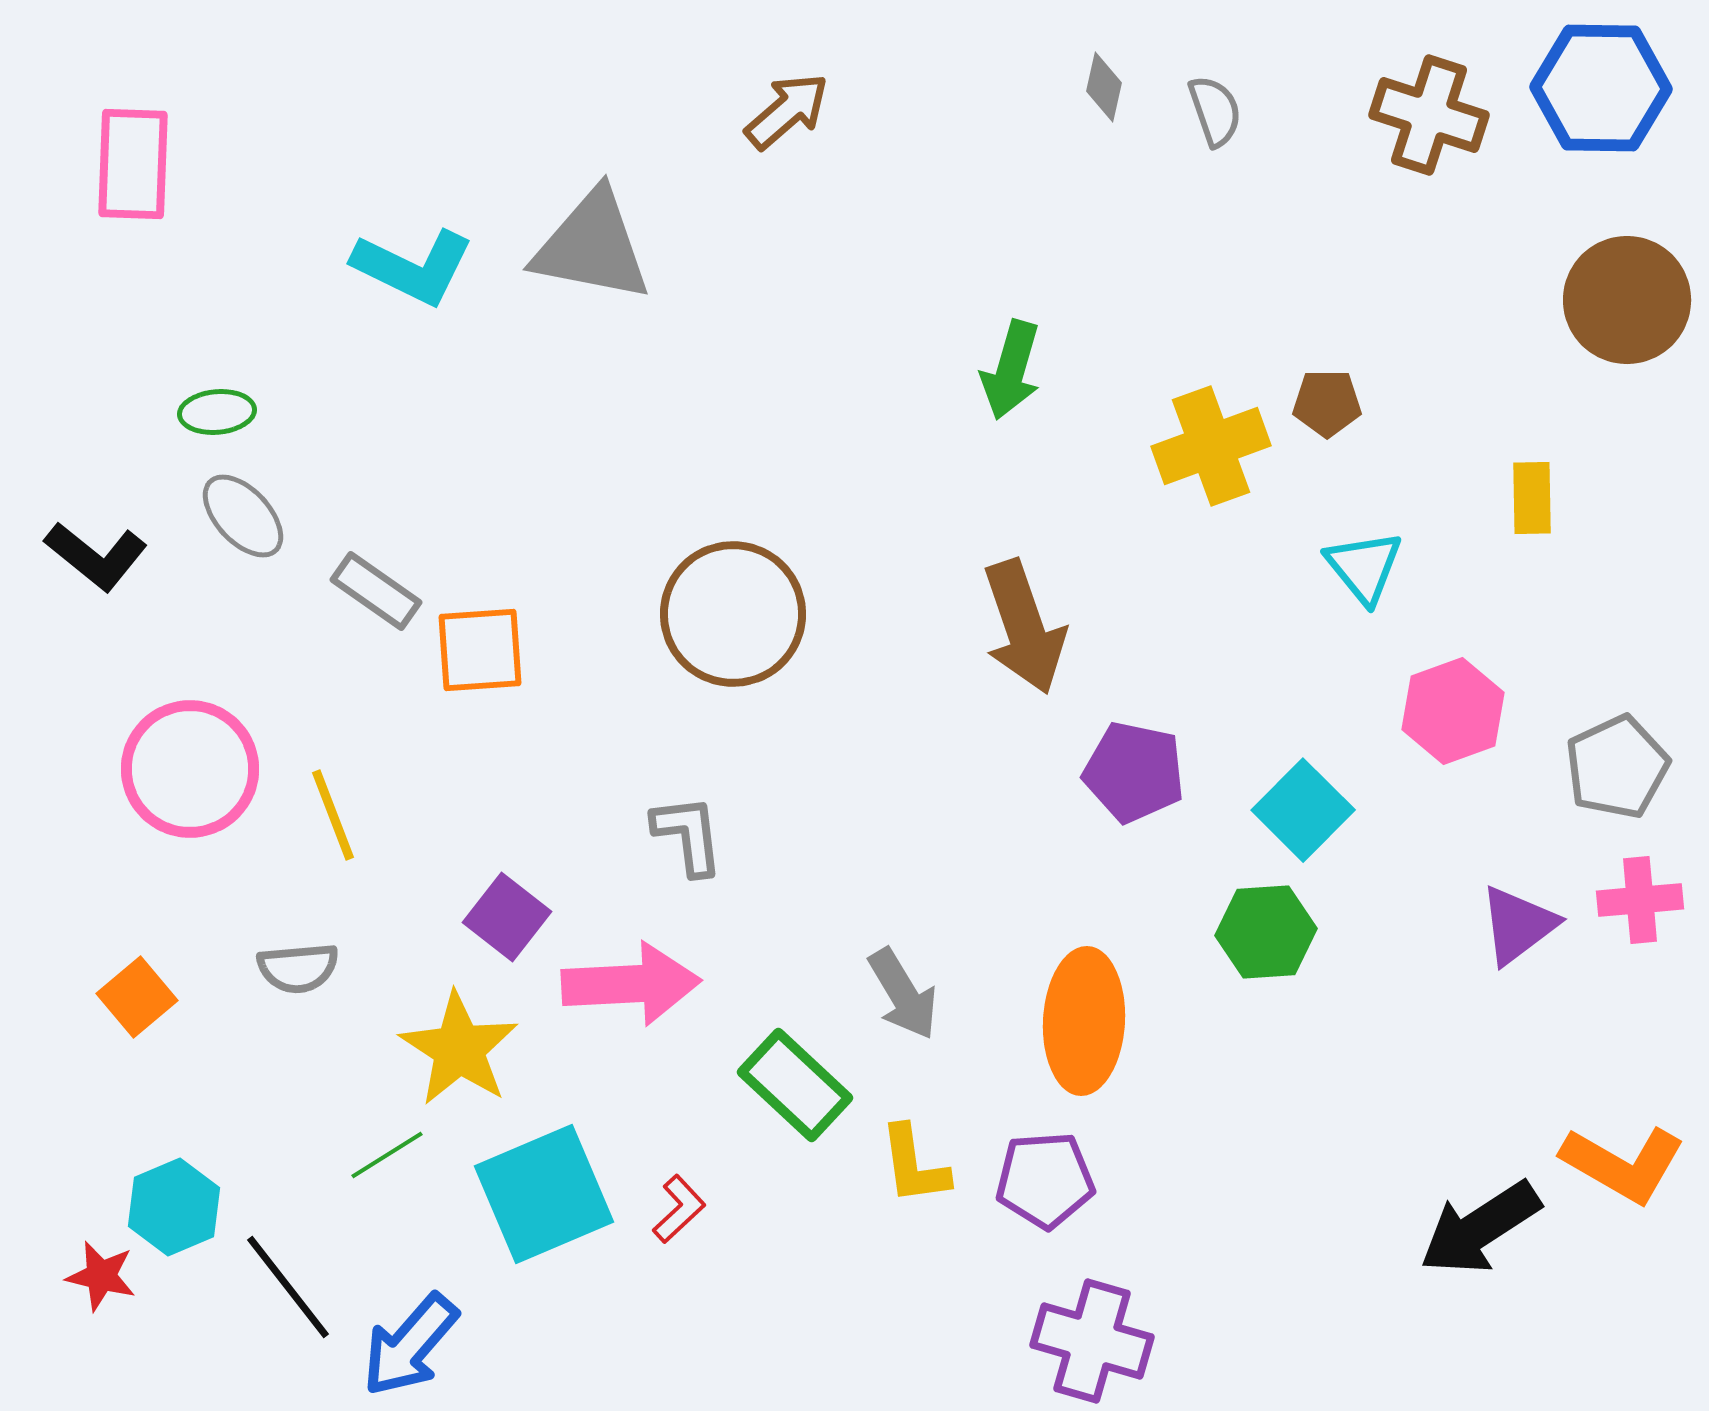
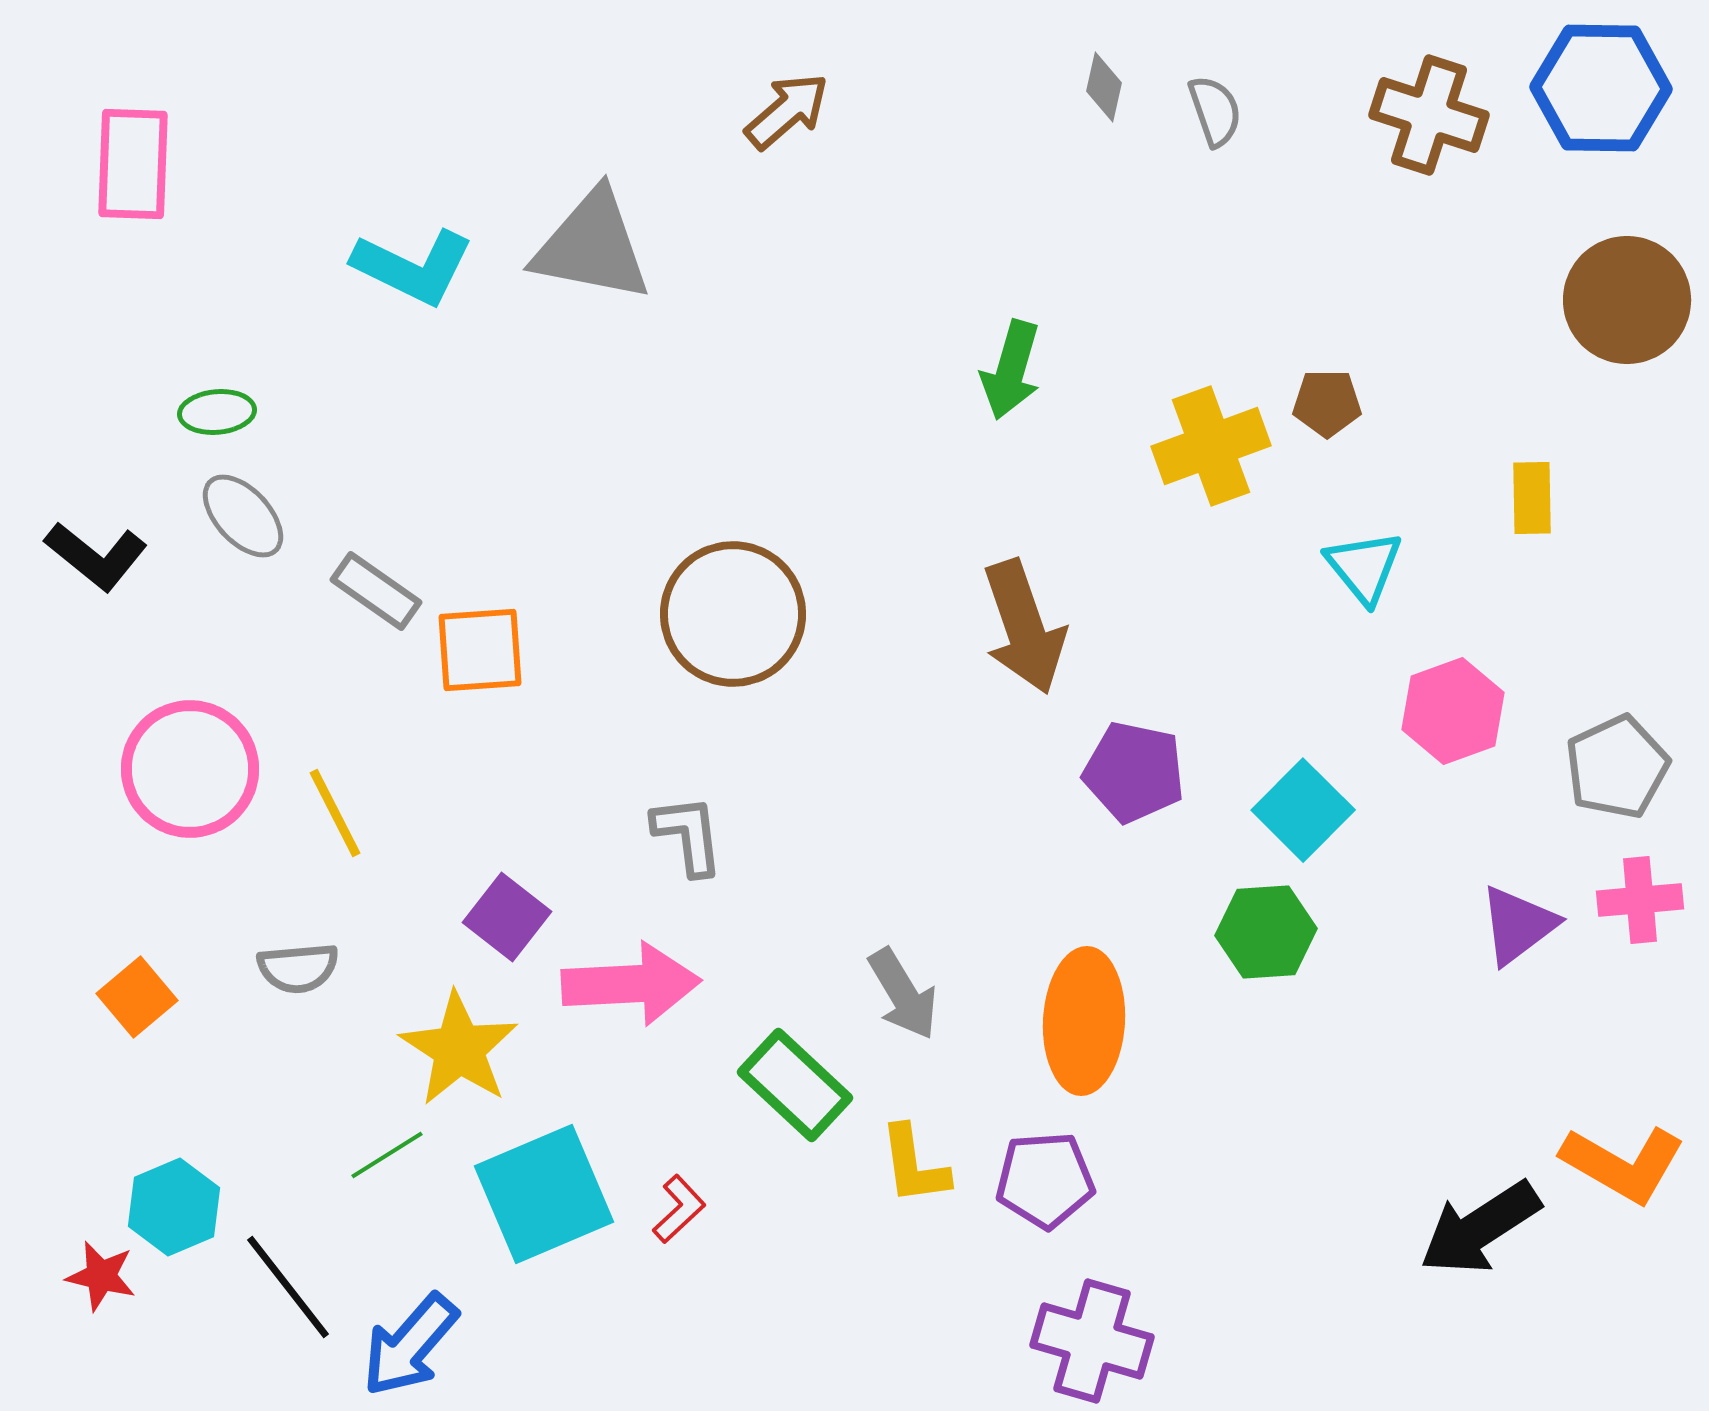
yellow line at (333, 815): moved 2 px right, 2 px up; rotated 6 degrees counterclockwise
